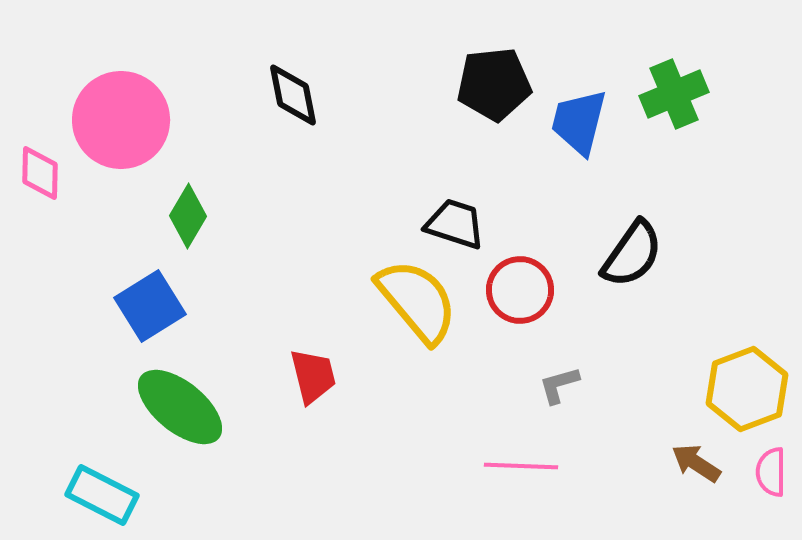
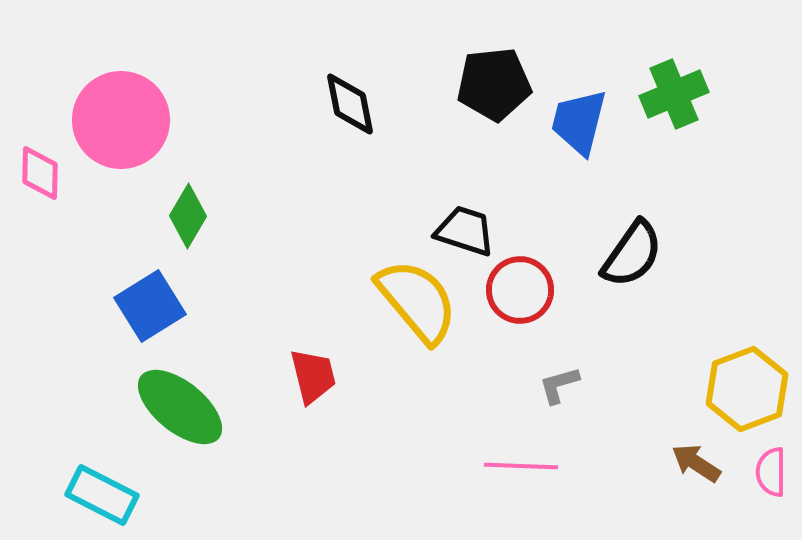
black diamond: moved 57 px right, 9 px down
black trapezoid: moved 10 px right, 7 px down
